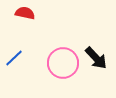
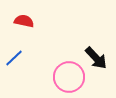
red semicircle: moved 1 px left, 8 px down
pink circle: moved 6 px right, 14 px down
